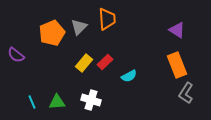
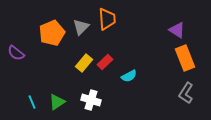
gray triangle: moved 2 px right
purple semicircle: moved 2 px up
orange rectangle: moved 8 px right, 7 px up
green triangle: rotated 30 degrees counterclockwise
